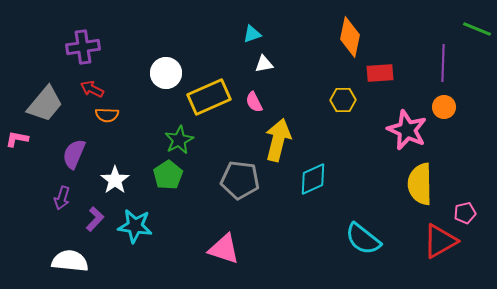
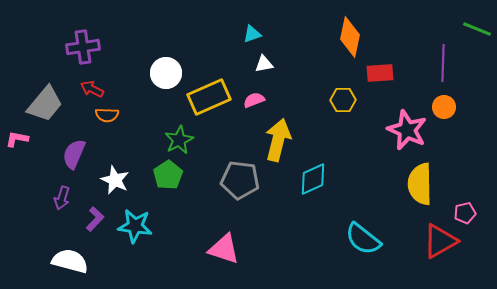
pink semicircle: moved 2 px up; rotated 95 degrees clockwise
white star: rotated 12 degrees counterclockwise
white semicircle: rotated 9 degrees clockwise
